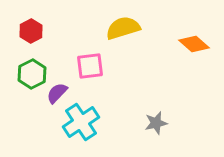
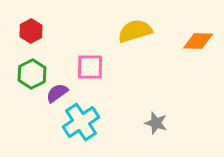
yellow semicircle: moved 12 px right, 3 px down
orange diamond: moved 4 px right, 3 px up; rotated 40 degrees counterclockwise
pink square: moved 1 px down; rotated 8 degrees clockwise
purple semicircle: rotated 10 degrees clockwise
gray star: rotated 30 degrees clockwise
